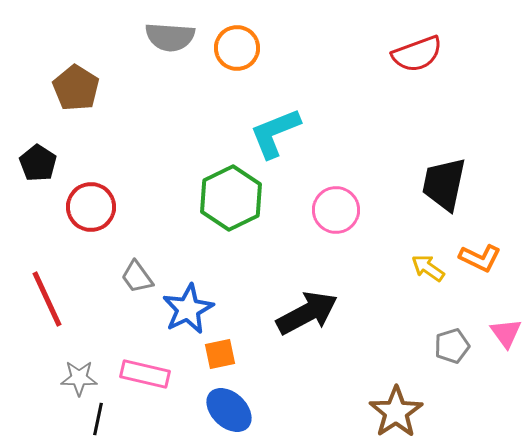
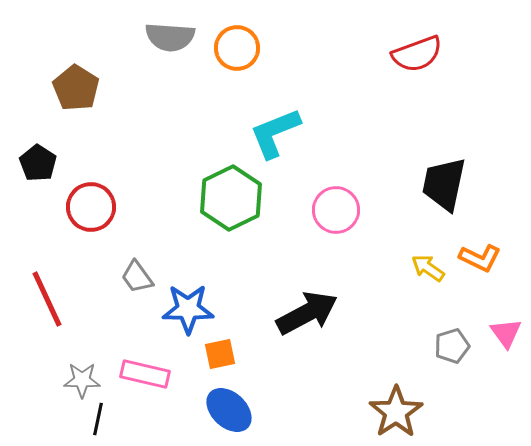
blue star: rotated 27 degrees clockwise
gray star: moved 3 px right, 2 px down
